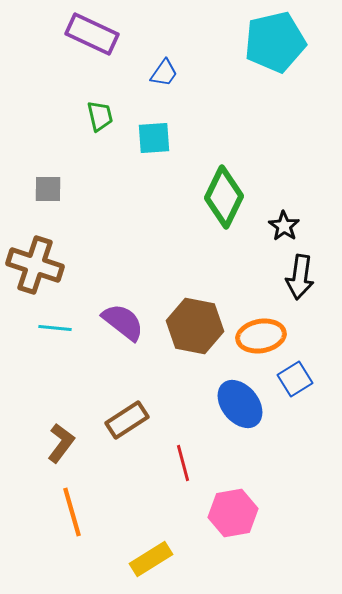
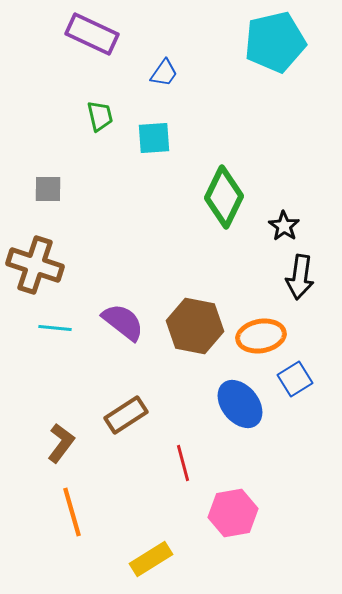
brown rectangle: moved 1 px left, 5 px up
